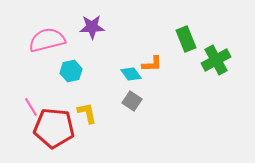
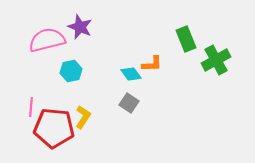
purple star: moved 12 px left; rotated 25 degrees clockwise
gray square: moved 3 px left, 2 px down
pink line: rotated 36 degrees clockwise
yellow L-shape: moved 4 px left, 4 px down; rotated 45 degrees clockwise
